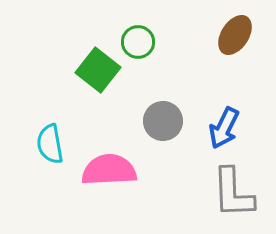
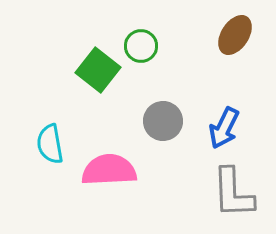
green circle: moved 3 px right, 4 px down
